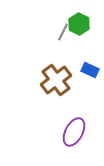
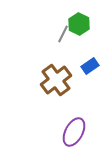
gray line: moved 2 px down
blue rectangle: moved 4 px up; rotated 60 degrees counterclockwise
